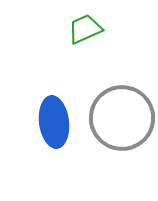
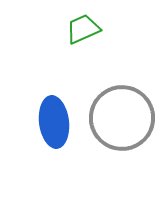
green trapezoid: moved 2 px left
